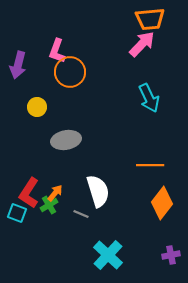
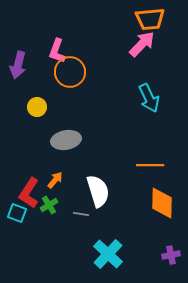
orange arrow: moved 13 px up
orange diamond: rotated 36 degrees counterclockwise
gray line: rotated 14 degrees counterclockwise
cyan cross: moved 1 px up
